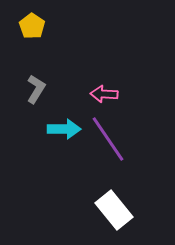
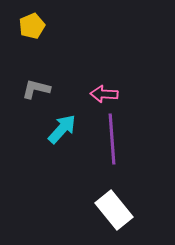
yellow pentagon: rotated 15 degrees clockwise
gray L-shape: rotated 108 degrees counterclockwise
cyan arrow: moved 2 px left; rotated 48 degrees counterclockwise
purple line: moved 4 px right; rotated 30 degrees clockwise
